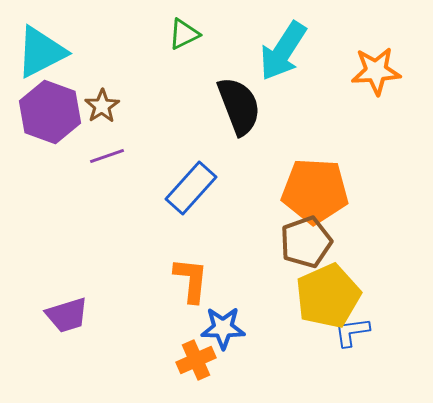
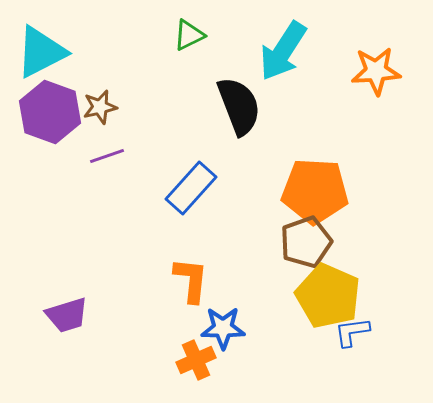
green triangle: moved 5 px right, 1 px down
brown star: moved 2 px left, 1 px down; rotated 20 degrees clockwise
yellow pentagon: rotated 24 degrees counterclockwise
